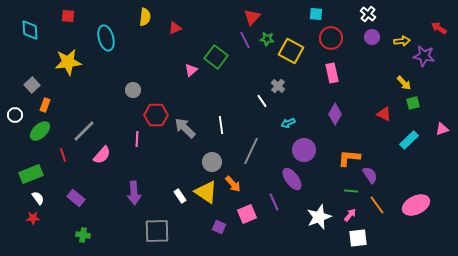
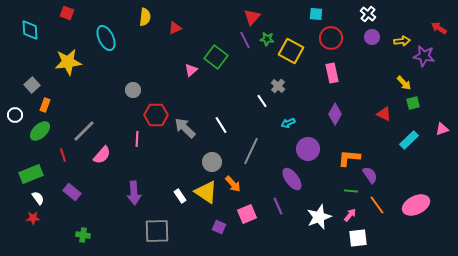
red square at (68, 16): moved 1 px left, 3 px up; rotated 16 degrees clockwise
cyan ellipse at (106, 38): rotated 10 degrees counterclockwise
white line at (221, 125): rotated 24 degrees counterclockwise
purple circle at (304, 150): moved 4 px right, 1 px up
purple rectangle at (76, 198): moved 4 px left, 6 px up
purple line at (274, 202): moved 4 px right, 4 px down
